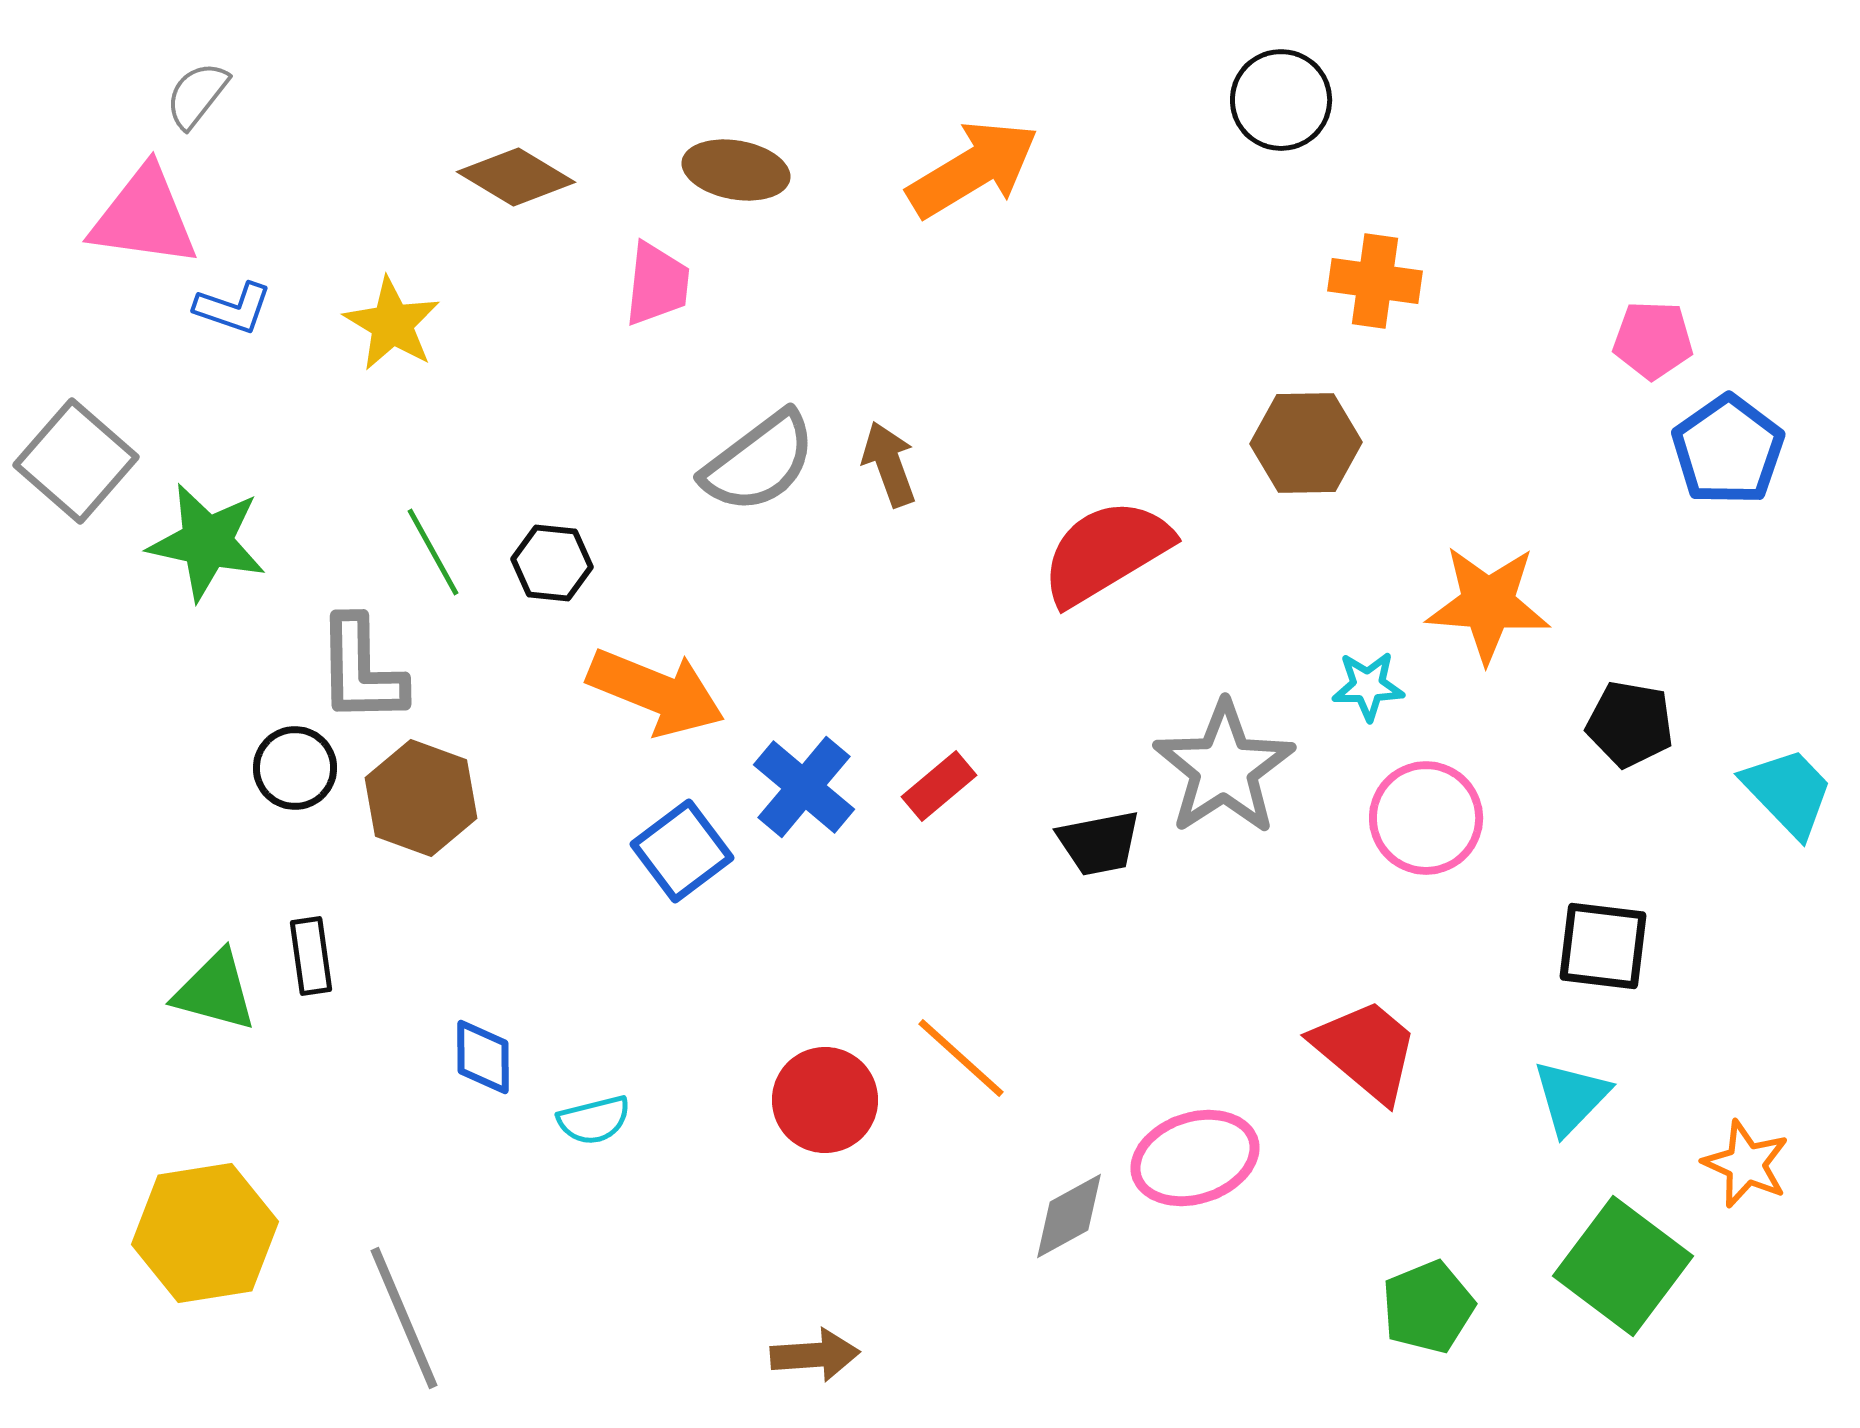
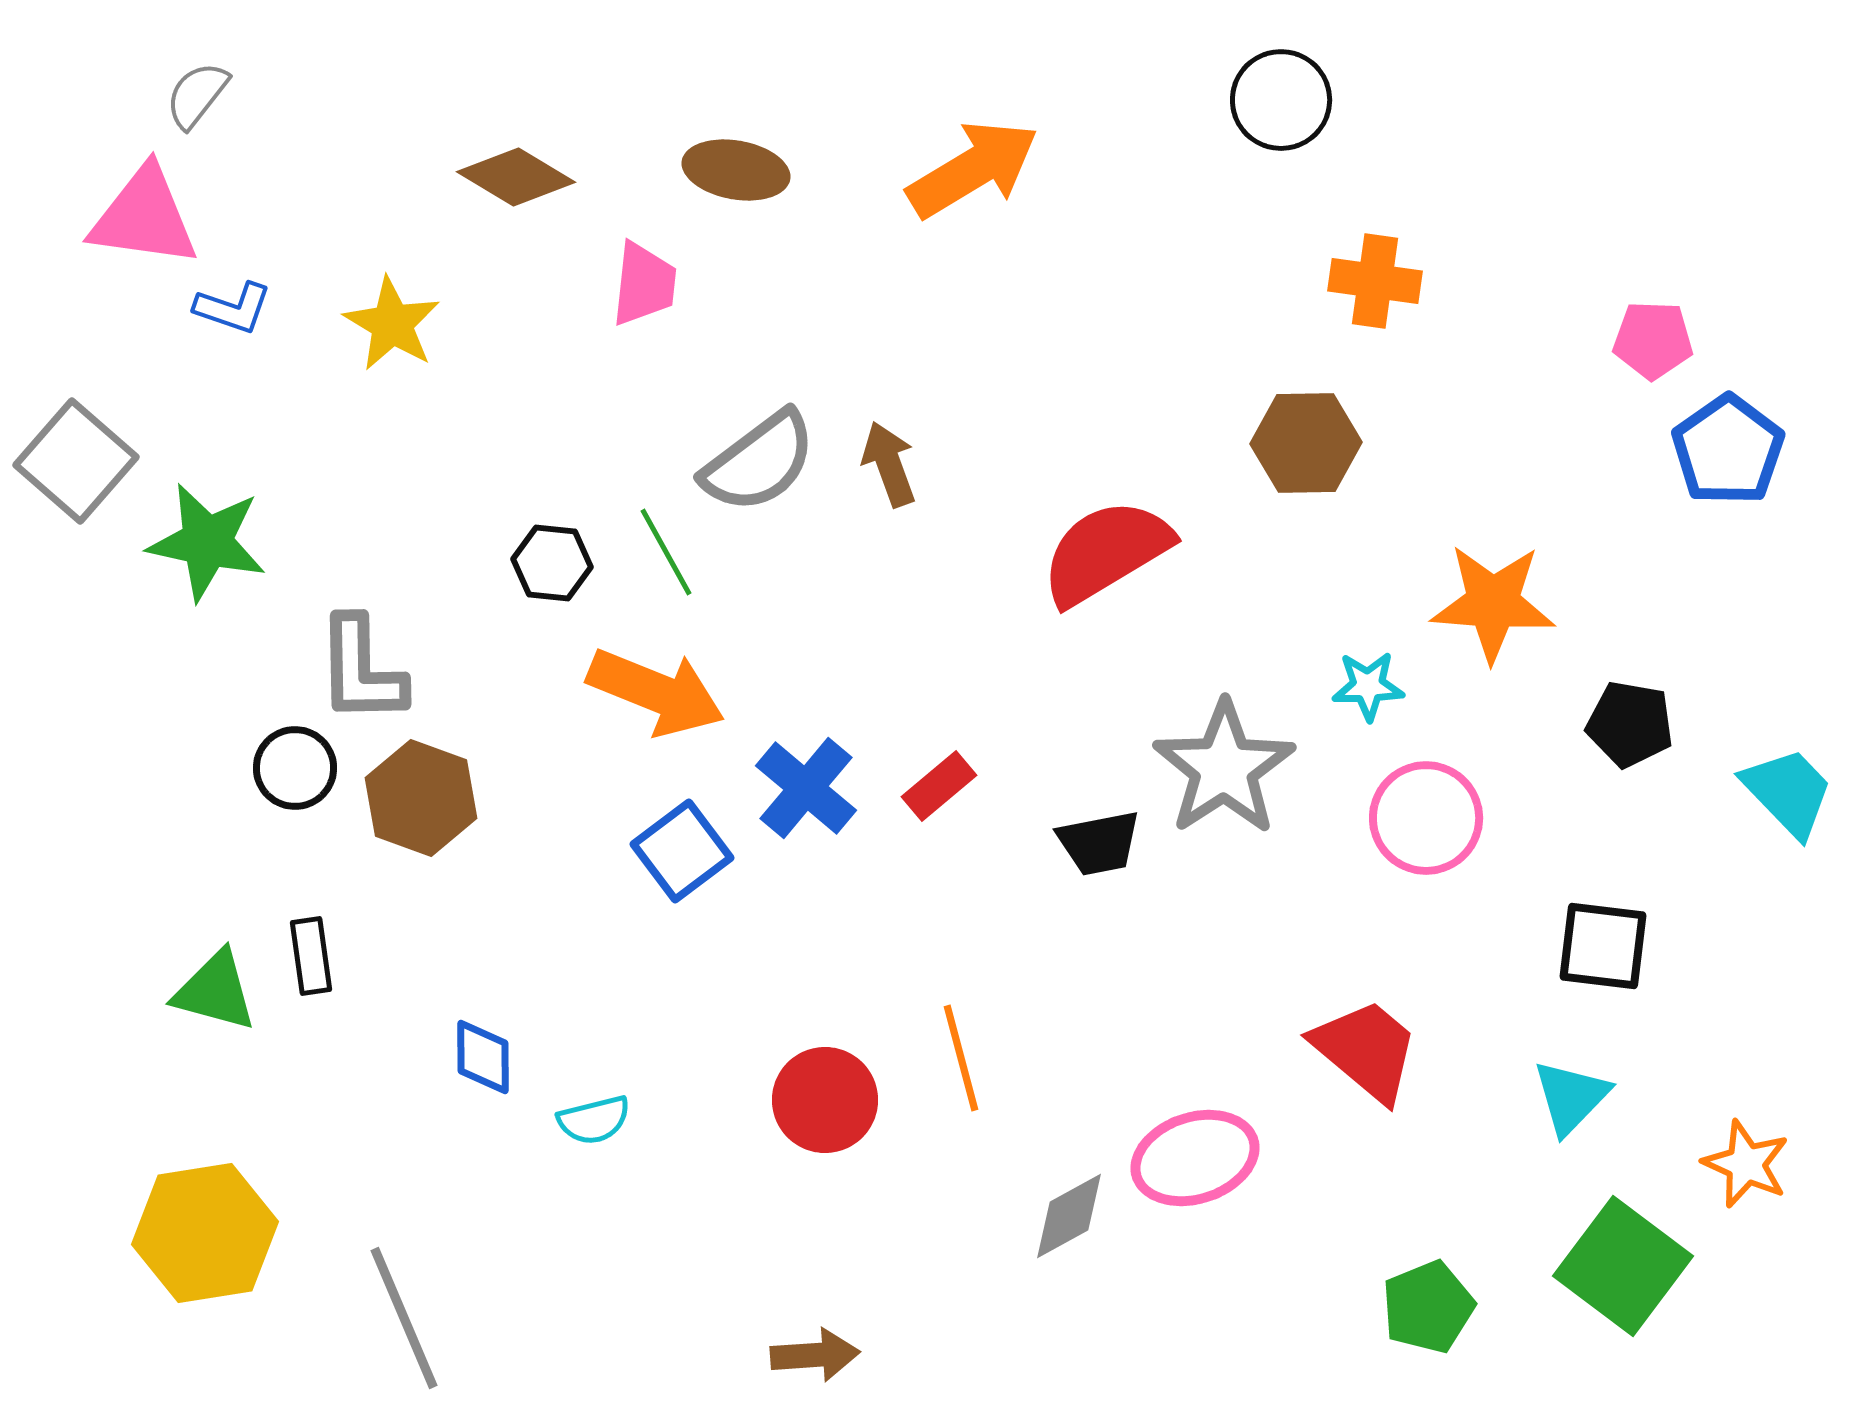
pink trapezoid at (657, 284): moved 13 px left
green line at (433, 552): moved 233 px right
orange star at (1488, 604): moved 5 px right, 1 px up
blue cross at (804, 787): moved 2 px right, 1 px down
orange line at (961, 1058): rotated 33 degrees clockwise
